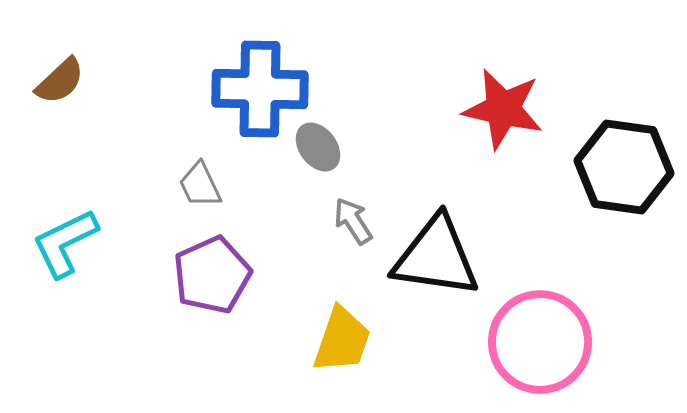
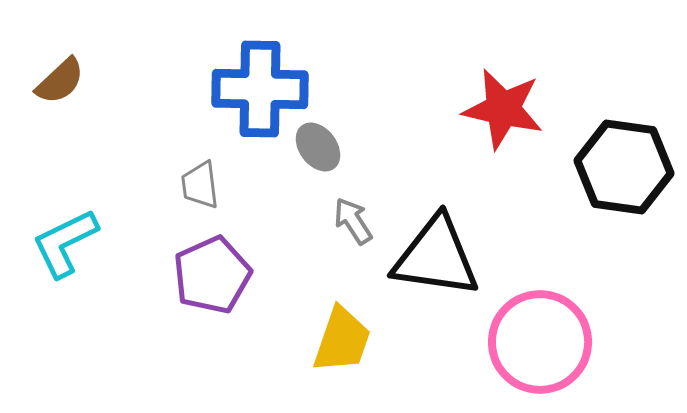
gray trapezoid: rotated 18 degrees clockwise
